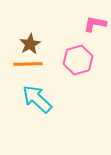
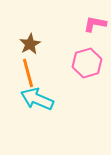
pink hexagon: moved 9 px right, 3 px down
orange line: moved 9 px down; rotated 76 degrees clockwise
cyan arrow: rotated 20 degrees counterclockwise
